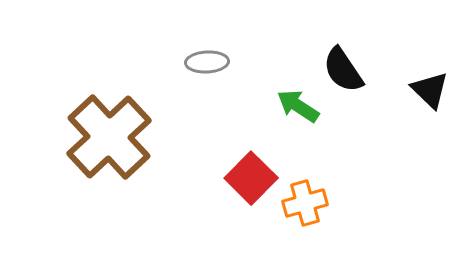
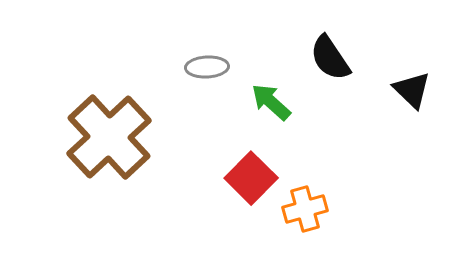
gray ellipse: moved 5 px down
black semicircle: moved 13 px left, 12 px up
black triangle: moved 18 px left
green arrow: moved 27 px left, 4 px up; rotated 9 degrees clockwise
orange cross: moved 6 px down
